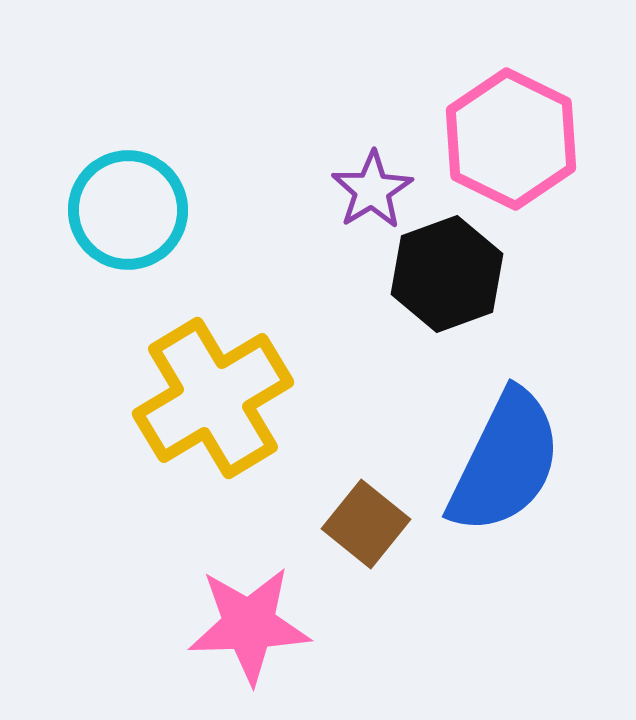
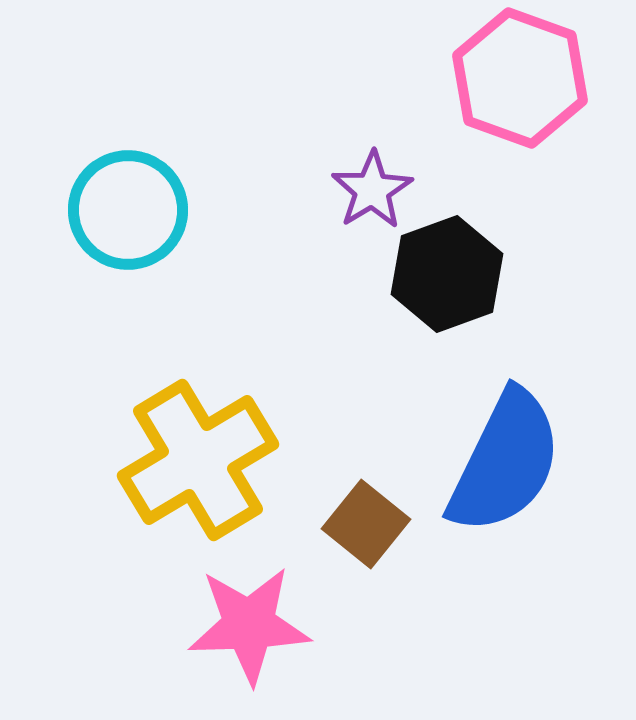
pink hexagon: moved 9 px right, 61 px up; rotated 6 degrees counterclockwise
yellow cross: moved 15 px left, 62 px down
